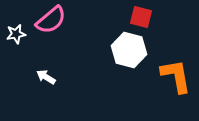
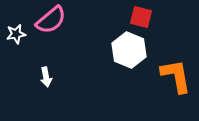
white hexagon: rotated 8 degrees clockwise
white arrow: rotated 132 degrees counterclockwise
